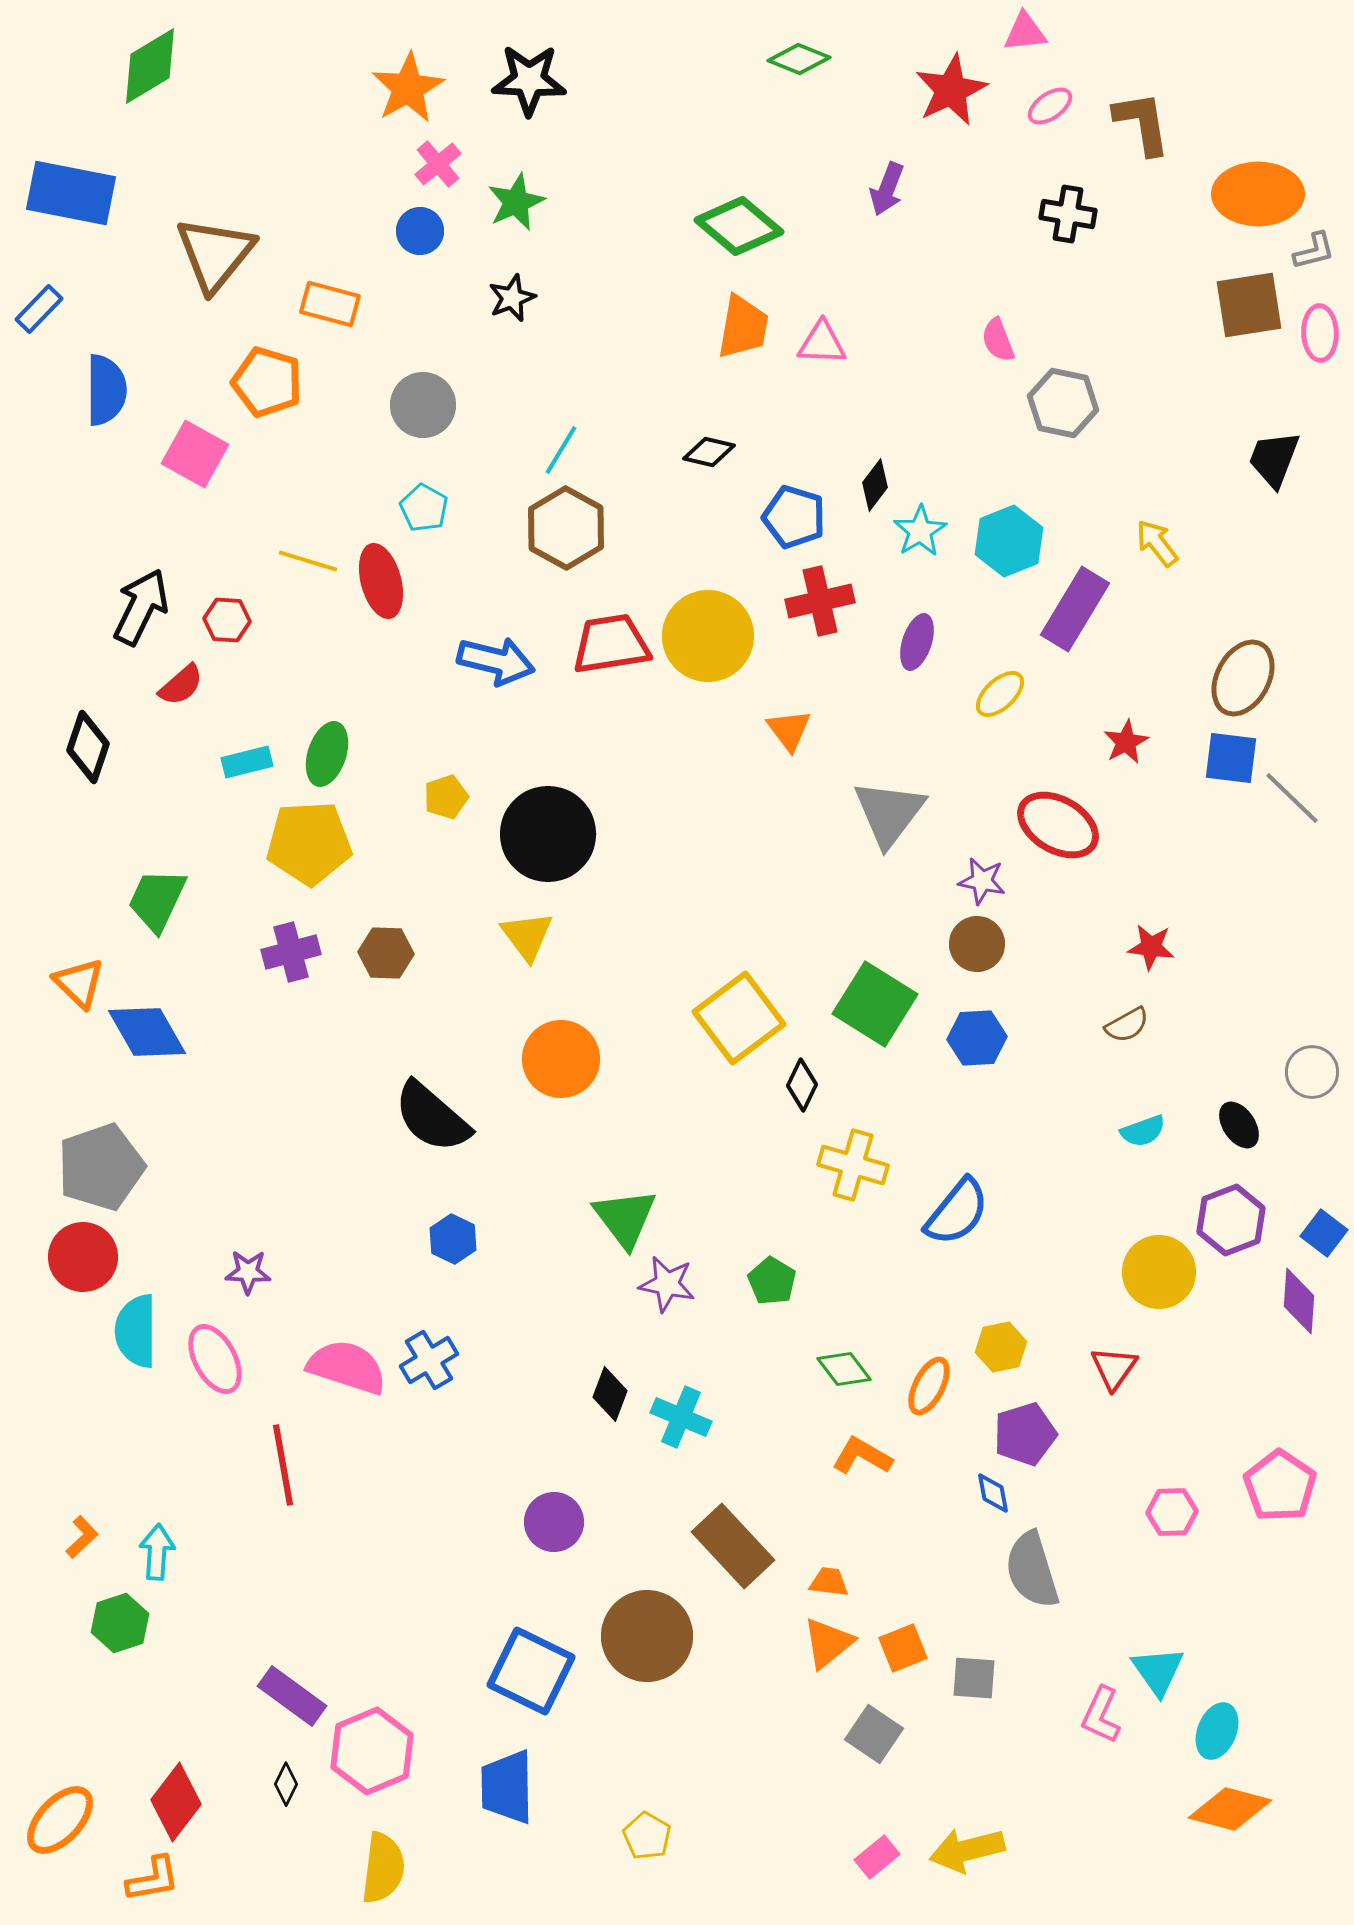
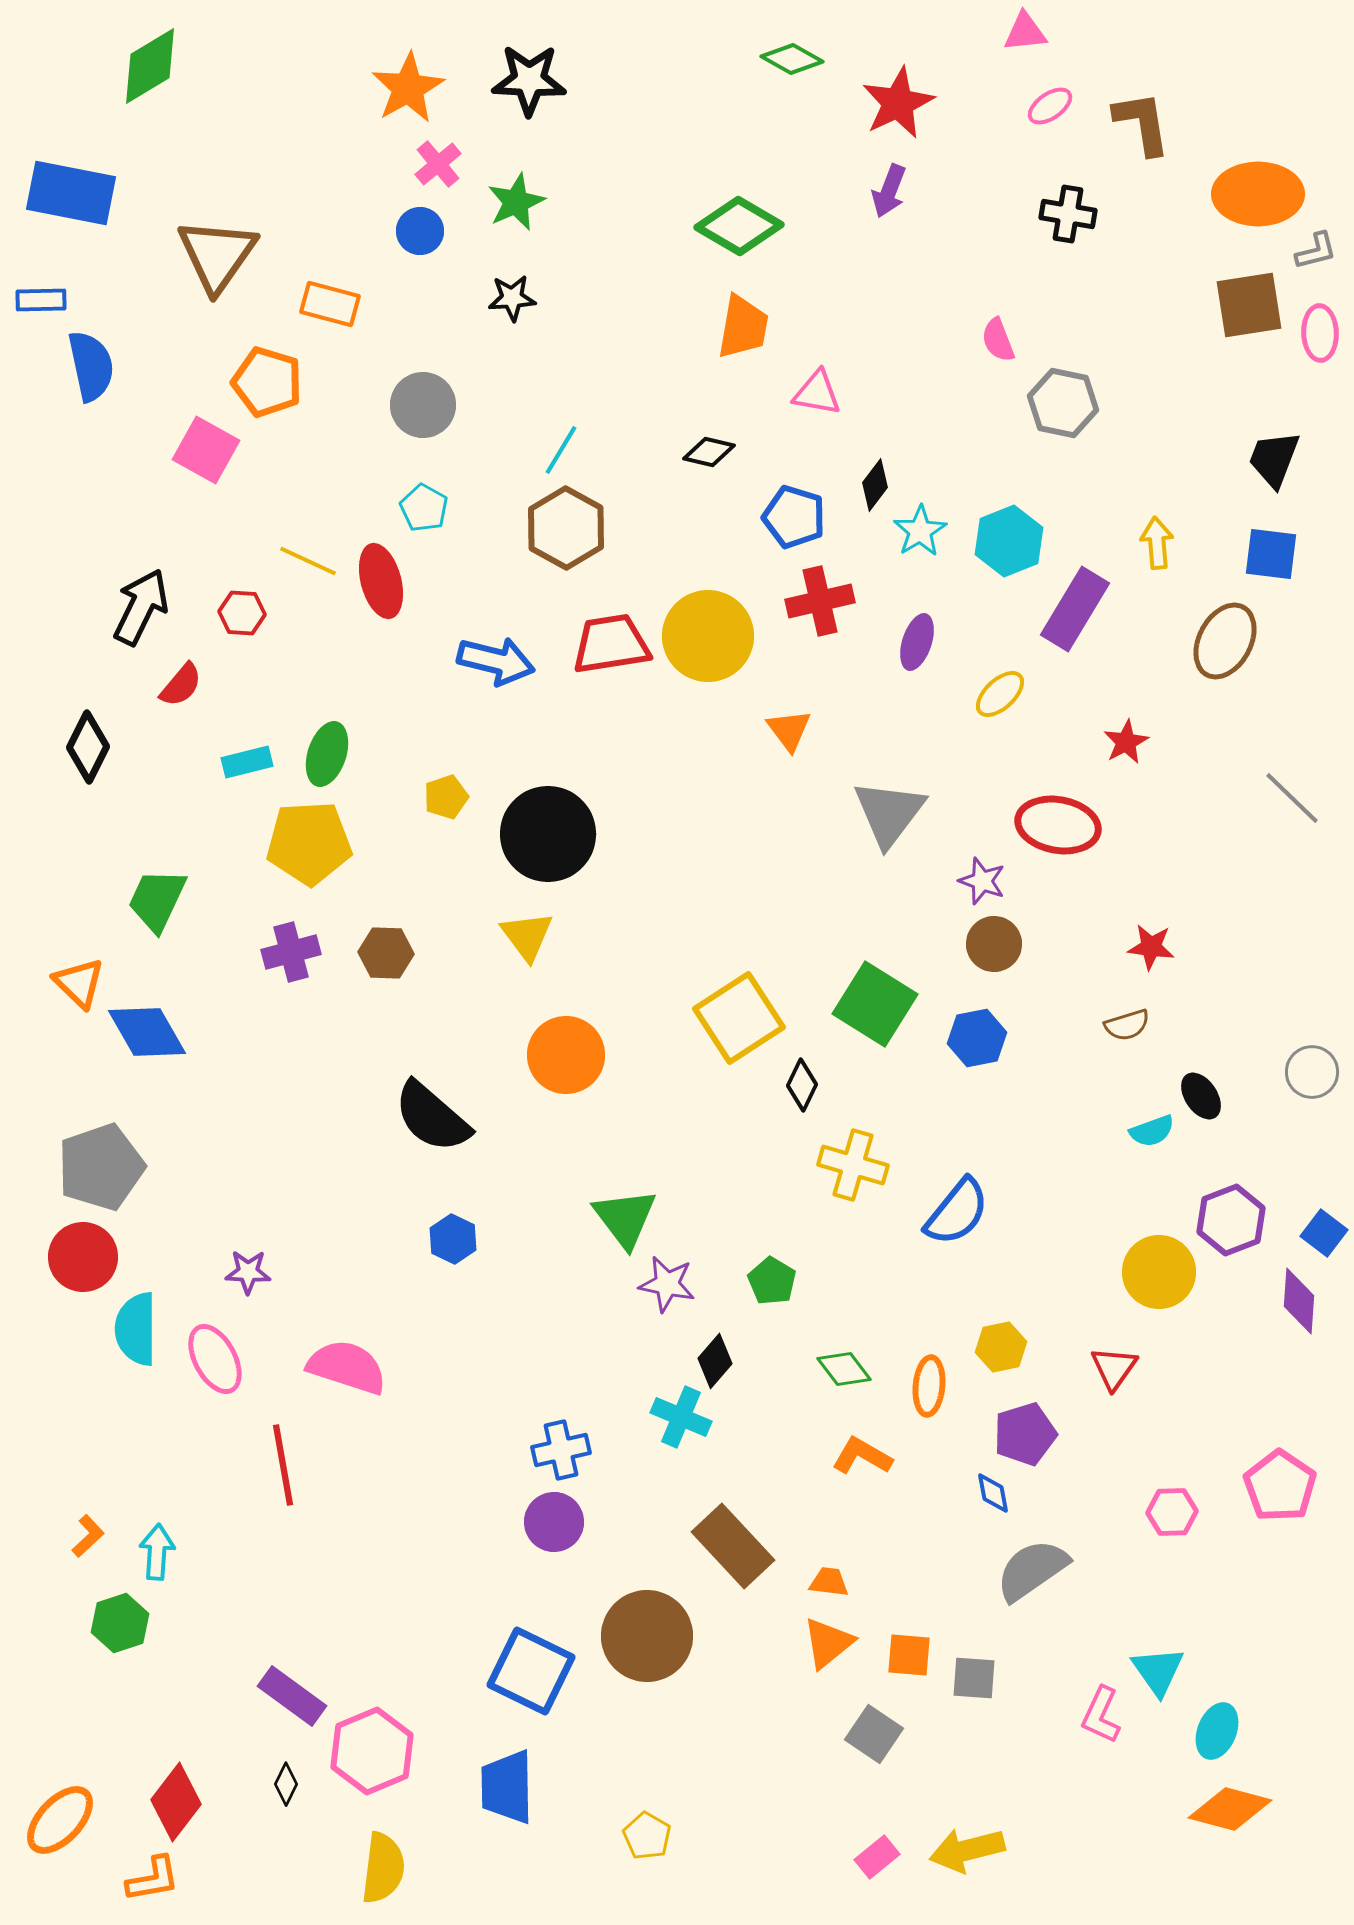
green diamond at (799, 59): moved 7 px left; rotated 8 degrees clockwise
red star at (951, 90): moved 53 px left, 13 px down
purple arrow at (887, 189): moved 2 px right, 2 px down
green diamond at (739, 226): rotated 10 degrees counterclockwise
gray L-shape at (1314, 251): moved 2 px right
brown triangle at (215, 254): moved 2 px right, 1 px down; rotated 4 degrees counterclockwise
black star at (512, 298): rotated 18 degrees clockwise
blue rectangle at (39, 309): moved 2 px right, 9 px up; rotated 45 degrees clockwise
pink triangle at (822, 343): moved 5 px left, 50 px down; rotated 8 degrees clockwise
blue semicircle at (106, 390): moved 15 px left, 24 px up; rotated 12 degrees counterclockwise
pink square at (195, 454): moved 11 px right, 4 px up
yellow arrow at (1157, 543): rotated 33 degrees clockwise
yellow line at (308, 561): rotated 8 degrees clockwise
red hexagon at (227, 620): moved 15 px right, 7 px up
brown ellipse at (1243, 678): moved 18 px left, 37 px up
red semicircle at (181, 685): rotated 9 degrees counterclockwise
black diamond at (88, 747): rotated 8 degrees clockwise
blue square at (1231, 758): moved 40 px right, 204 px up
red ellipse at (1058, 825): rotated 20 degrees counterclockwise
purple star at (982, 881): rotated 9 degrees clockwise
brown circle at (977, 944): moved 17 px right
yellow square at (739, 1018): rotated 4 degrees clockwise
brown semicircle at (1127, 1025): rotated 12 degrees clockwise
blue hexagon at (977, 1038): rotated 8 degrees counterclockwise
orange circle at (561, 1059): moved 5 px right, 4 px up
black ellipse at (1239, 1125): moved 38 px left, 29 px up
cyan semicircle at (1143, 1131): moved 9 px right
cyan semicircle at (136, 1331): moved 2 px up
blue cross at (429, 1360): moved 132 px right, 90 px down; rotated 18 degrees clockwise
orange ellipse at (929, 1386): rotated 22 degrees counterclockwise
black diamond at (610, 1394): moved 105 px right, 33 px up; rotated 20 degrees clockwise
orange L-shape at (82, 1537): moved 6 px right, 1 px up
gray semicircle at (1032, 1570): rotated 72 degrees clockwise
orange square at (903, 1648): moved 6 px right, 7 px down; rotated 27 degrees clockwise
